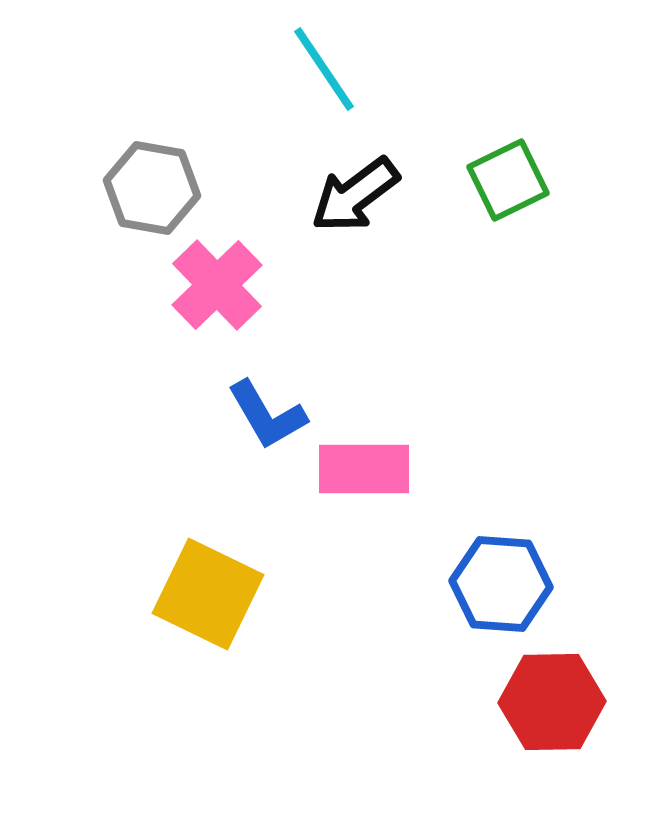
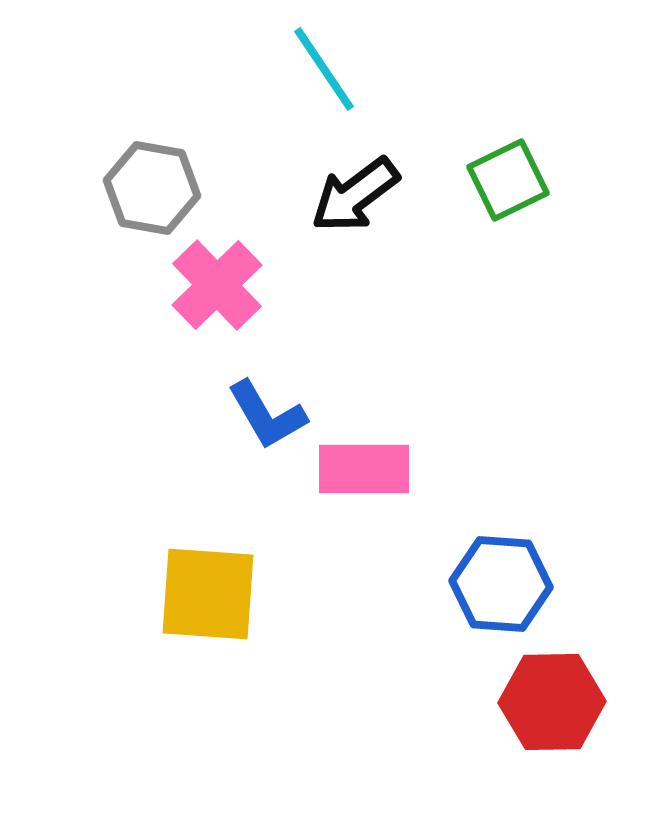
yellow square: rotated 22 degrees counterclockwise
